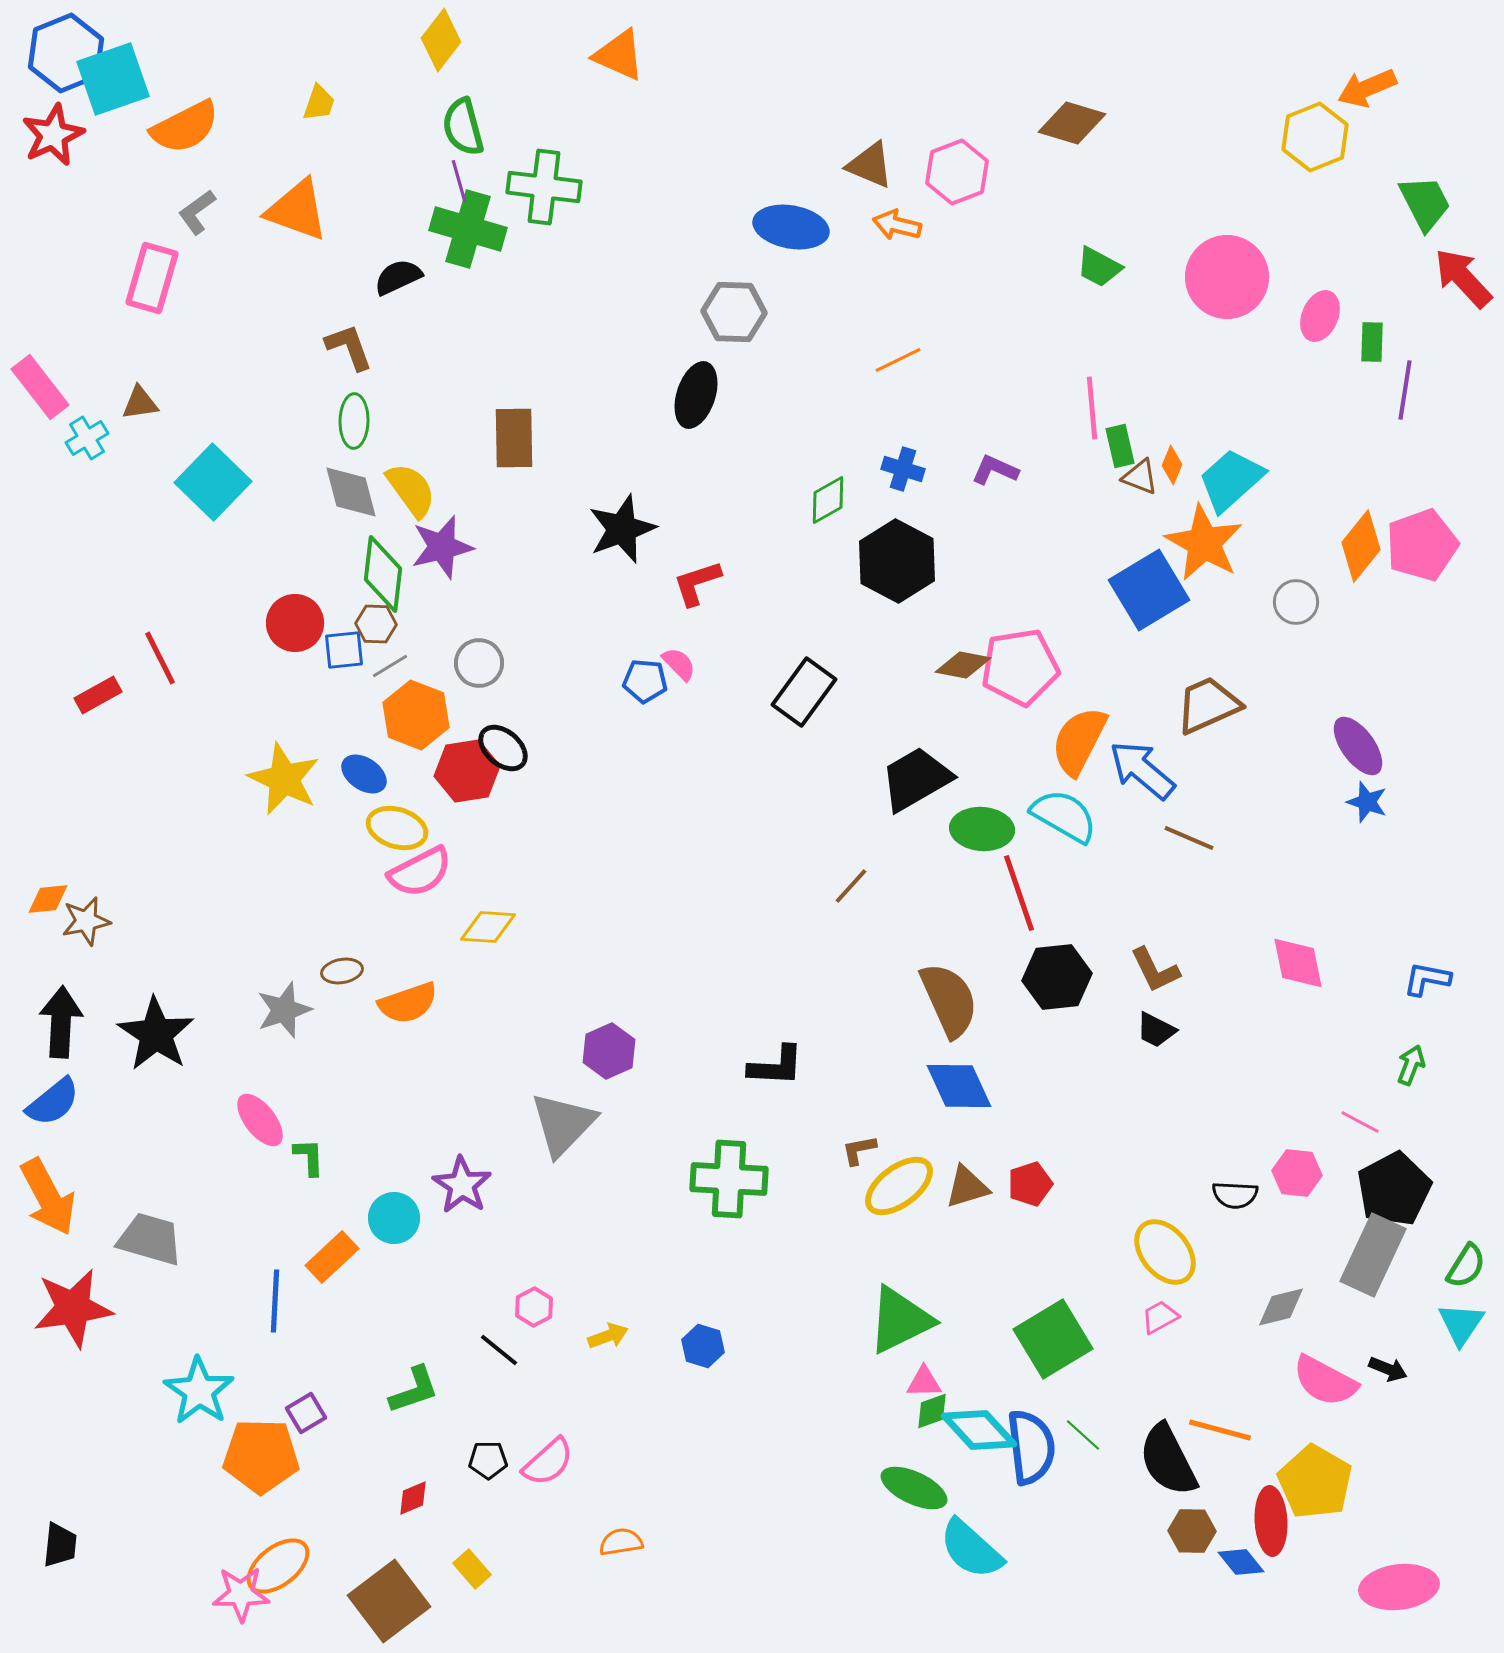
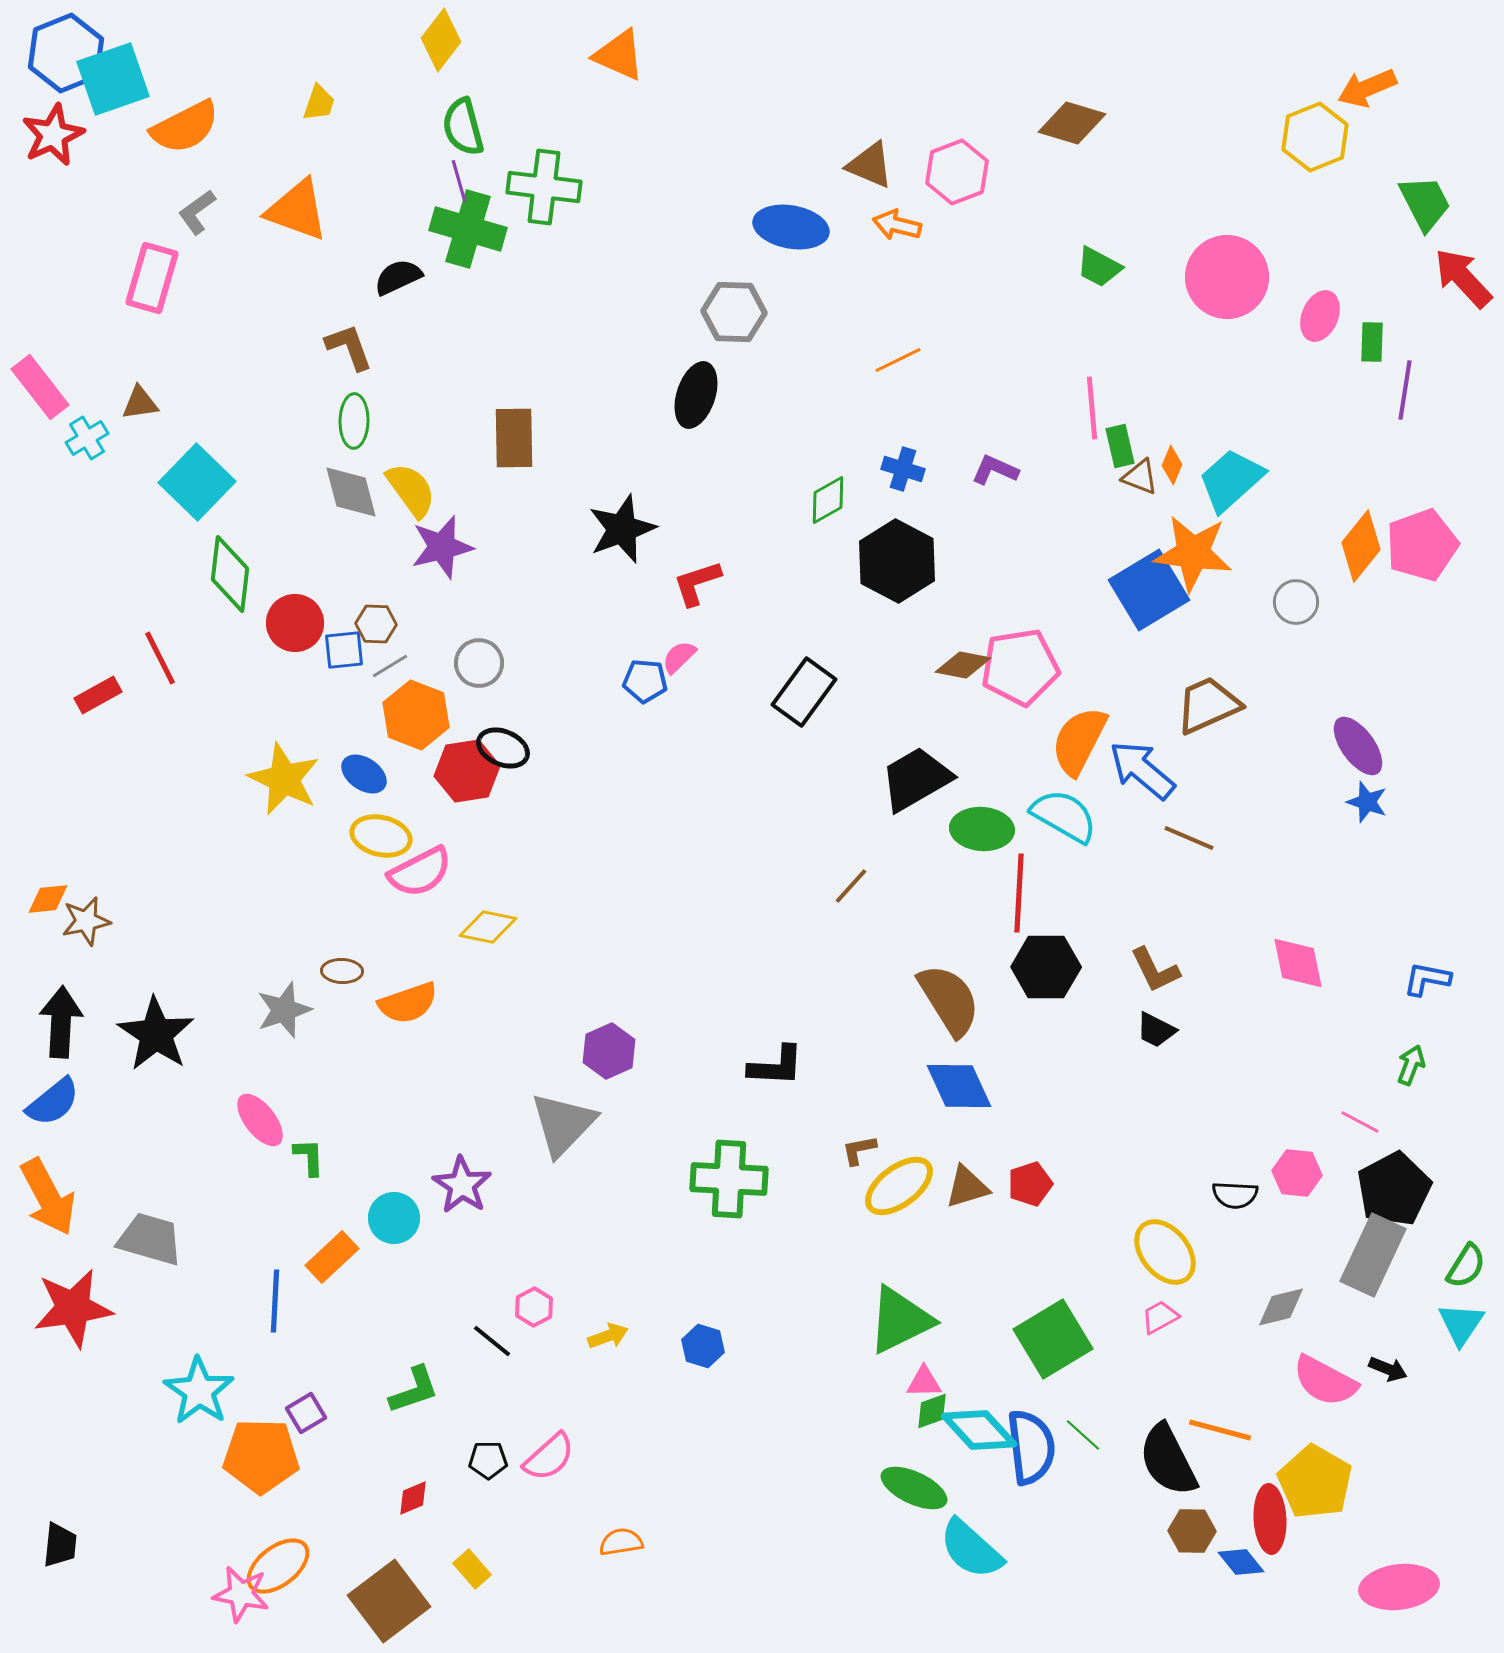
cyan square at (213, 482): moved 16 px left
orange star at (1204, 543): moved 11 px left, 10 px down; rotated 22 degrees counterclockwise
green diamond at (383, 574): moved 153 px left
pink semicircle at (679, 664): moved 7 px up; rotated 90 degrees counterclockwise
black ellipse at (503, 748): rotated 18 degrees counterclockwise
yellow ellipse at (397, 828): moved 16 px left, 8 px down; rotated 4 degrees counterclockwise
red line at (1019, 893): rotated 22 degrees clockwise
yellow diamond at (488, 927): rotated 8 degrees clockwise
brown ellipse at (342, 971): rotated 12 degrees clockwise
black hexagon at (1057, 977): moved 11 px left, 10 px up; rotated 6 degrees clockwise
brown semicircle at (949, 1000): rotated 8 degrees counterclockwise
black line at (499, 1350): moved 7 px left, 9 px up
pink semicircle at (548, 1462): moved 1 px right, 5 px up
red ellipse at (1271, 1521): moved 1 px left, 2 px up
pink star at (241, 1594): rotated 12 degrees clockwise
